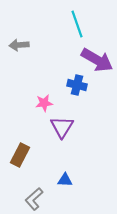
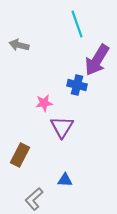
gray arrow: rotated 18 degrees clockwise
purple arrow: rotated 92 degrees clockwise
